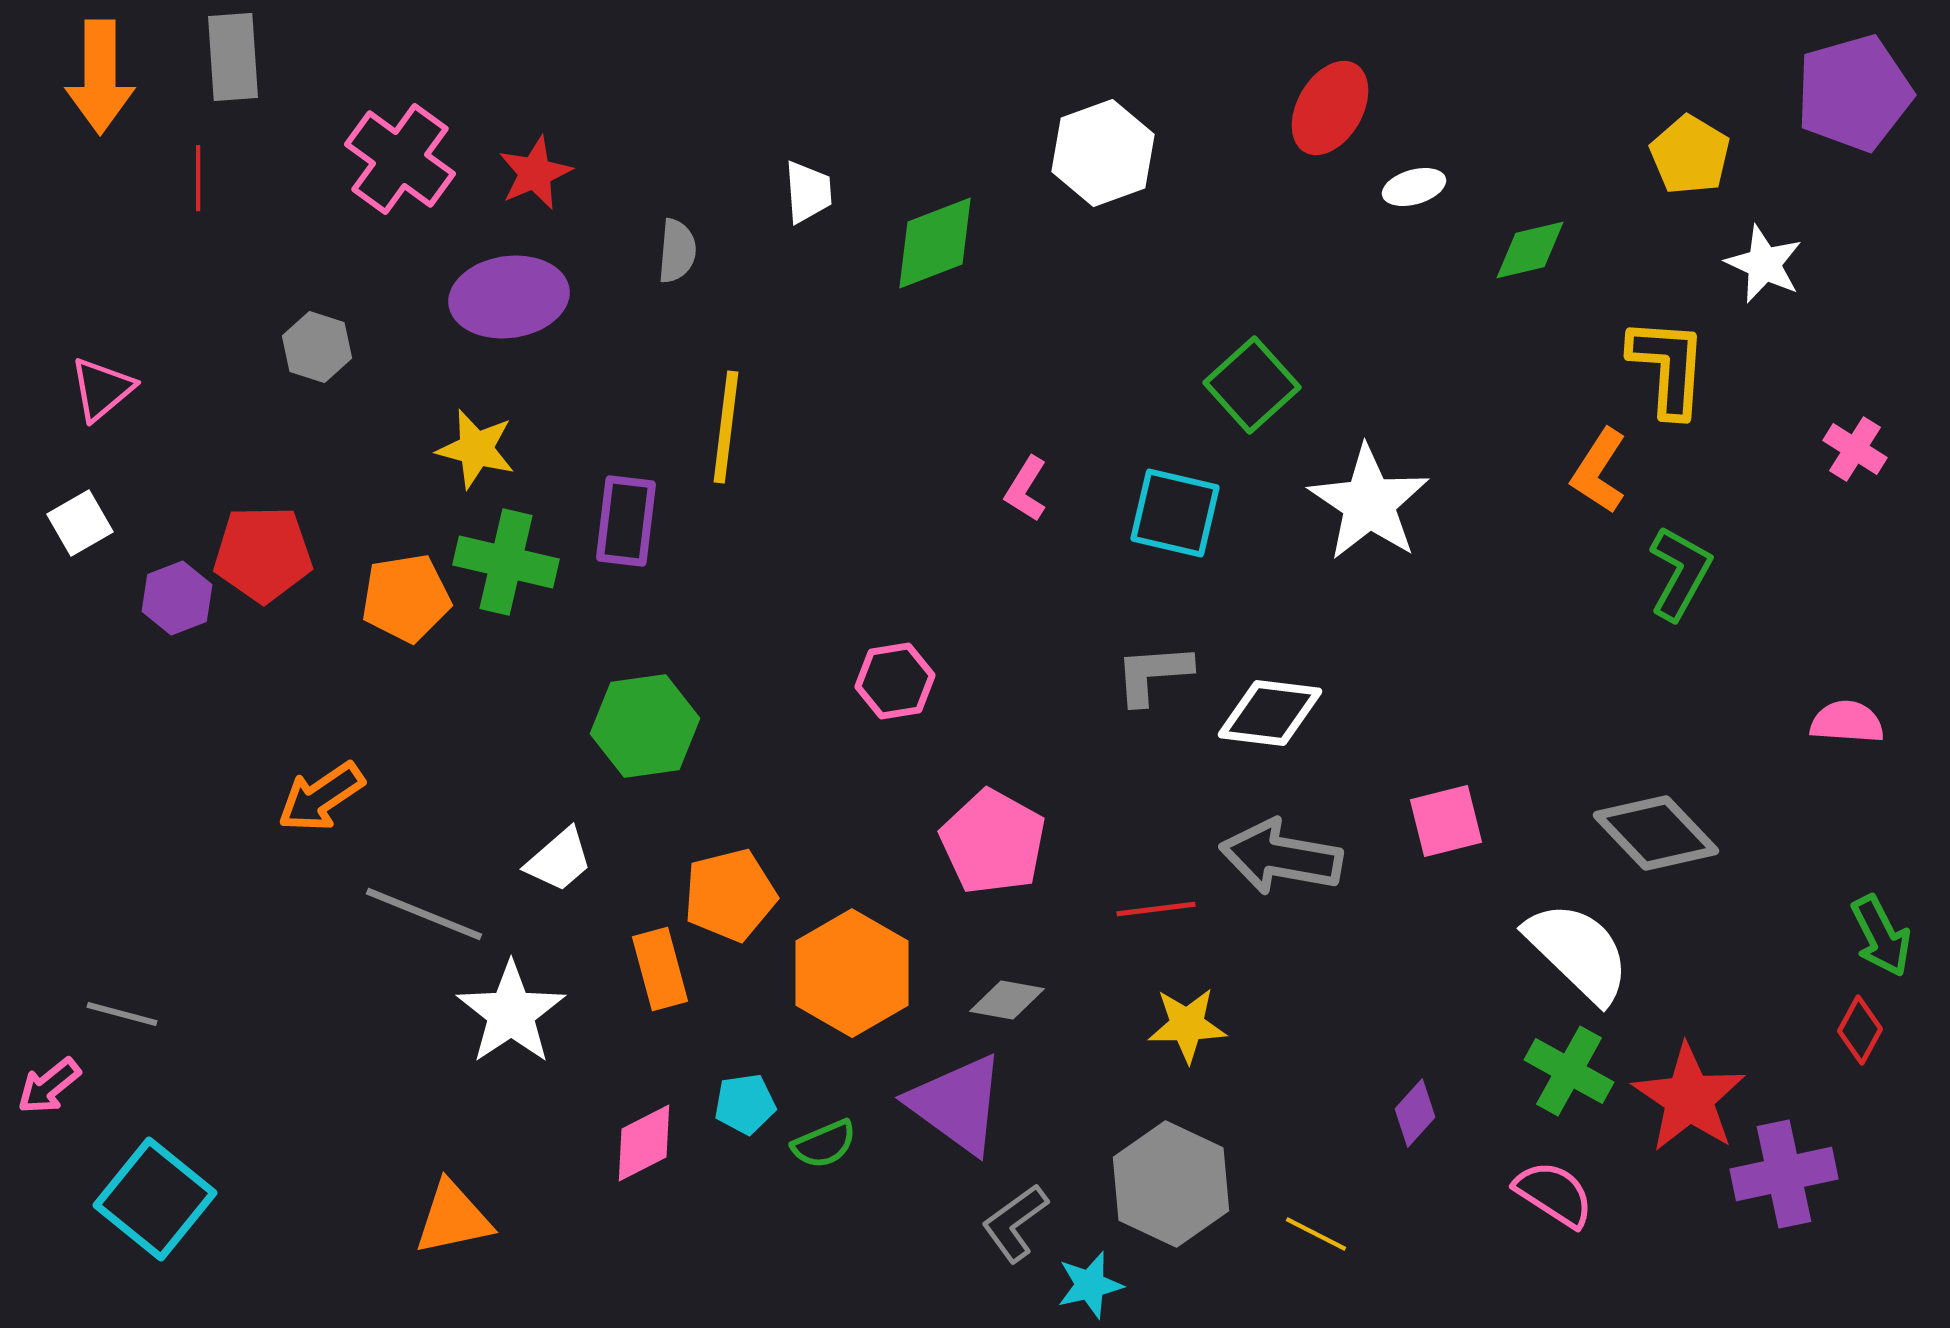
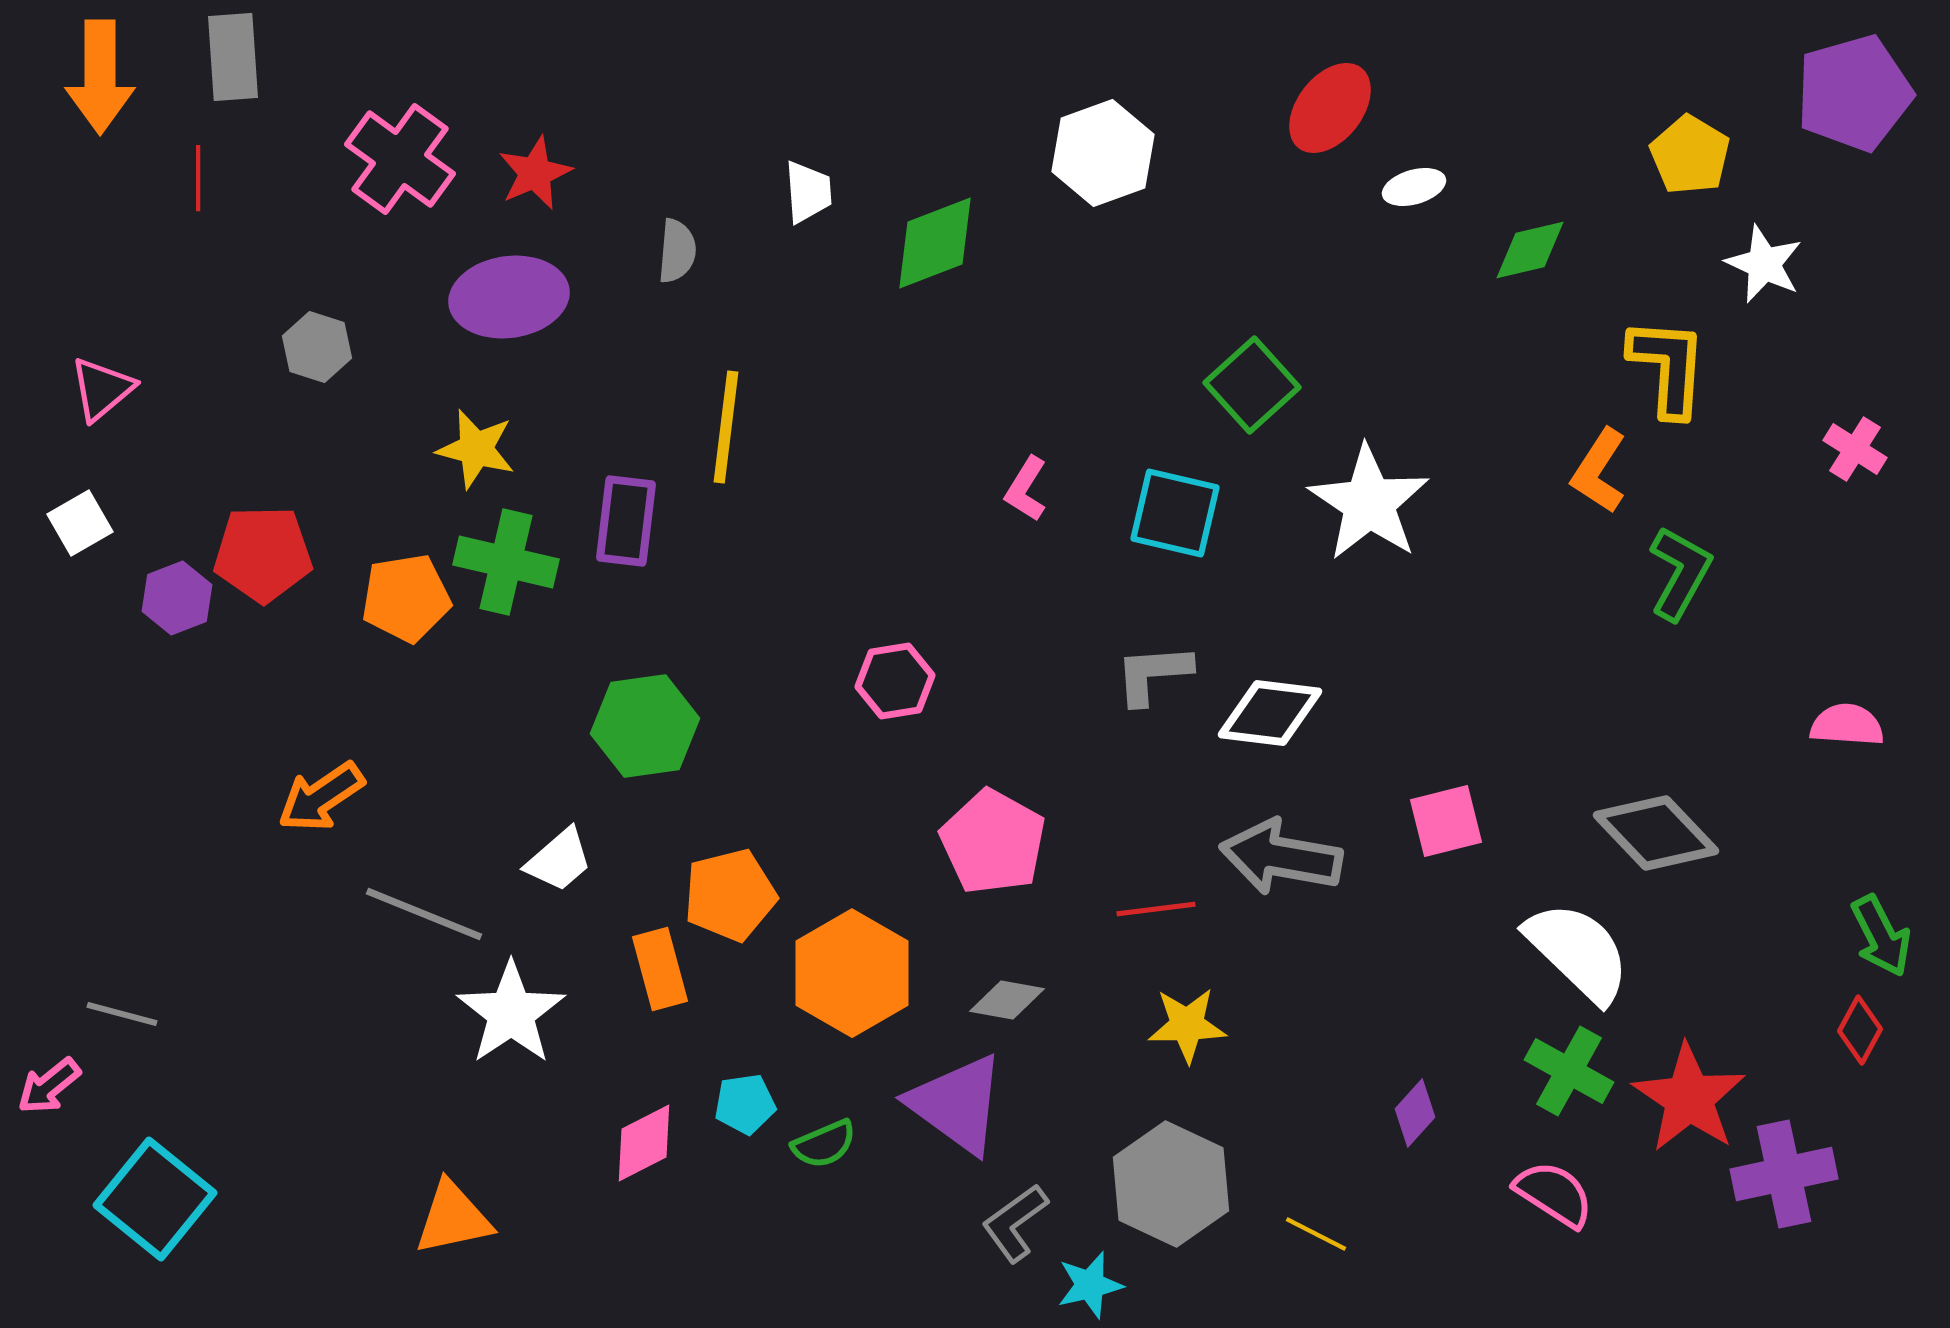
red ellipse at (1330, 108): rotated 8 degrees clockwise
pink semicircle at (1847, 722): moved 3 px down
